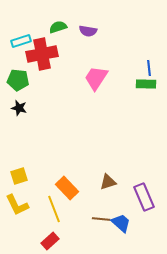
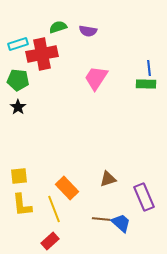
cyan rectangle: moved 3 px left, 3 px down
black star: moved 1 px left, 1 px up; rotated 21 degrees clockwise
yellow square: rotated 12 degrees clockwise
brown triangle: moved 3 px up
yellow L-shape: moved 5 px right; rotated 20 degrees clockwise
